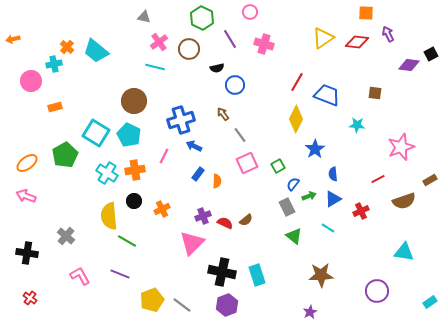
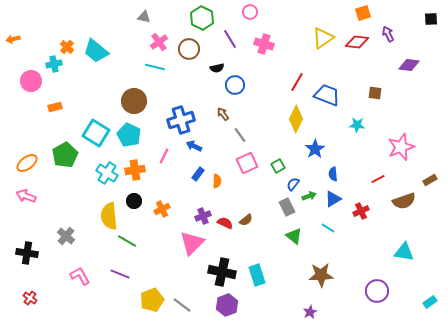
orange square at (366, 13): moved 3 px left; rotated 21 degrees counterclockwise
black square at (431, 54): moved 35 px up; rotated 24 degrees clockwise
